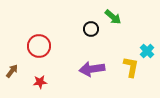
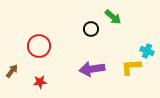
cyan cross: rotated 24 degrees counterclockwise
yellow L-shape: rotated 105 degrees counterclockwise
